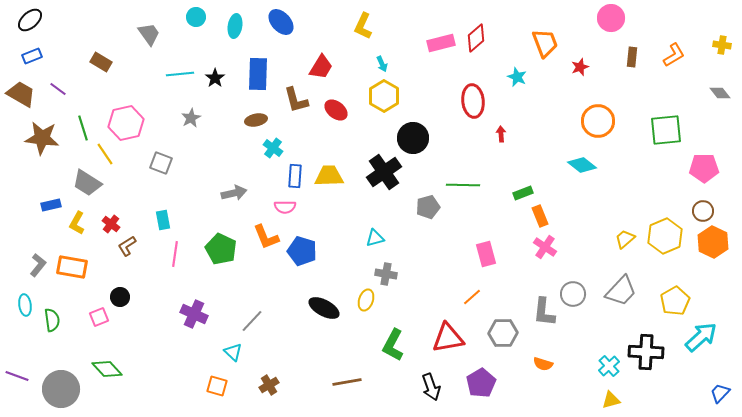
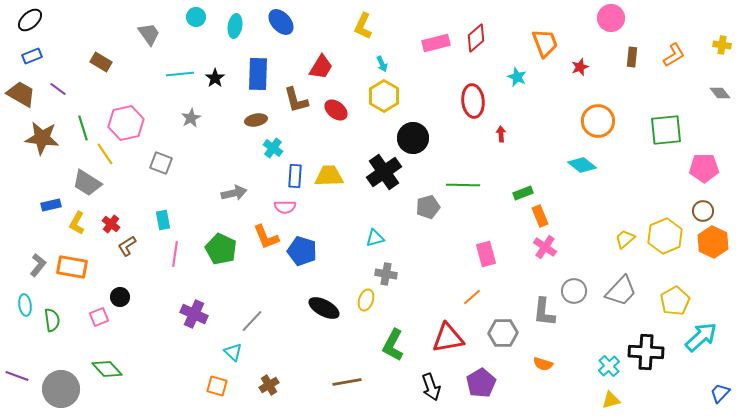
pink rectangle at (441, 43): moved 5 px left
gray circle at (573, 294): moved 1 px right, 3 px up
